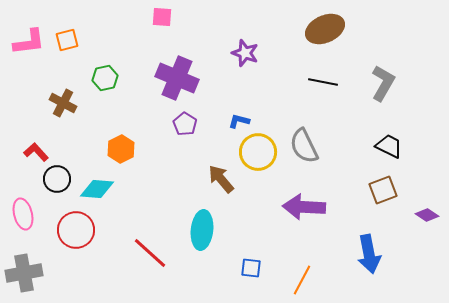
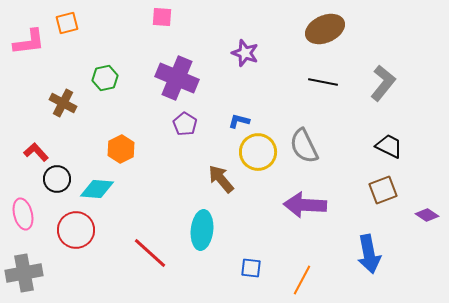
orange square: moved 17 px up
gray L-shape: rotated 9 degrees clockwise
purple arrow: moved 1 px right, 2 px up
